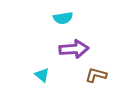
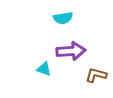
purple arrow: moved 3 px left, 2 px down
cyan triangle: moved 2 px right, 6 px up; rotated 21 degrees counterclockwise
